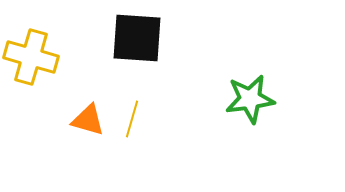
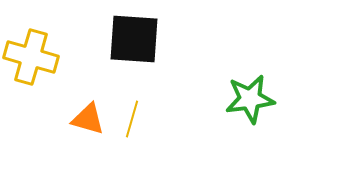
black square: moved 3 px left, 1 px down
orange triangle: moved 1 px up
